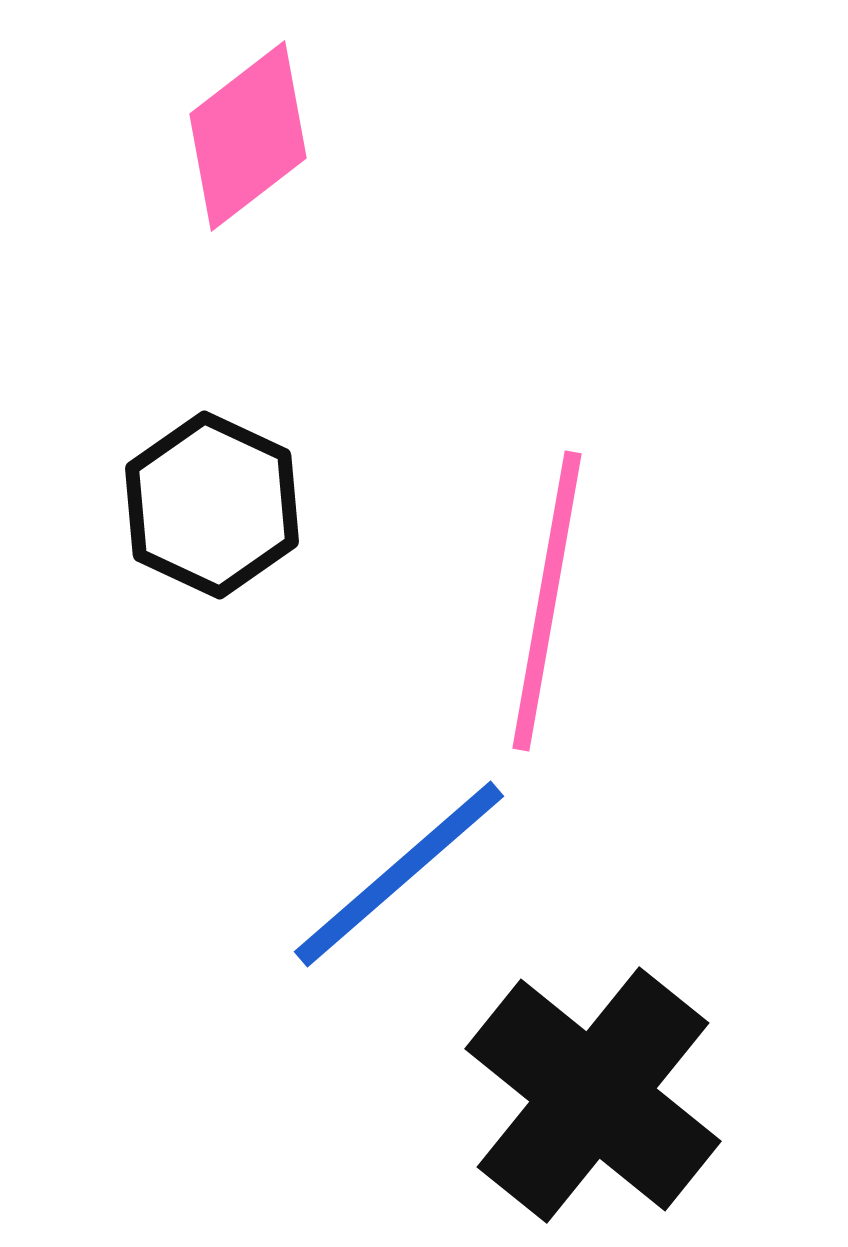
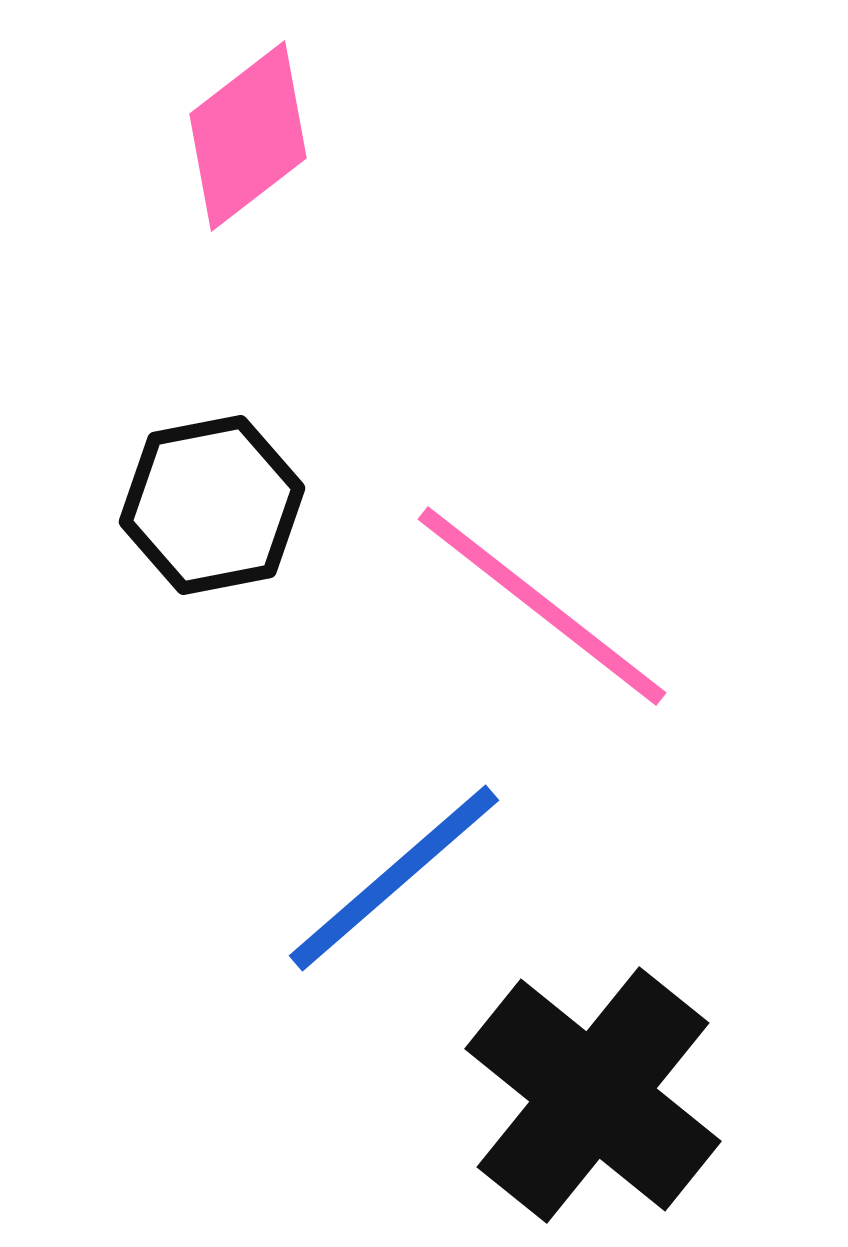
black hexagon: rotated 24 degrees clockwise
pink line: moved 5 px left, 5 px down; rotated 62 degrees counterclockwise
blue line: moved 5 px left, 4 px down
